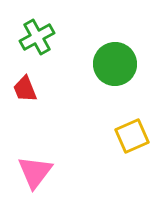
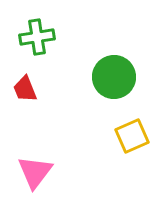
green cross: rotated 20 degrees clockwise
green circle: moved 1 px left, 13 px down
